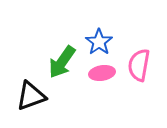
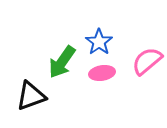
pink semicircle: moved 8 px right, 4 px up; rotated 40 degrees clockwise
